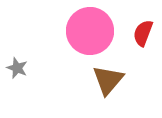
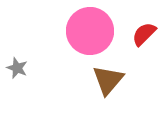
red semicircle: moved 1 px right, 1 px down; rotated 24 degrees clockwise
